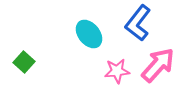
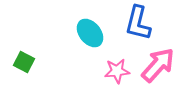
blue L-shape: rotated 24 degrees counterclockwise
cyan ellipse: moved 1 px right, 1 px up
green square: rotated 15 degrees counterclockwise
